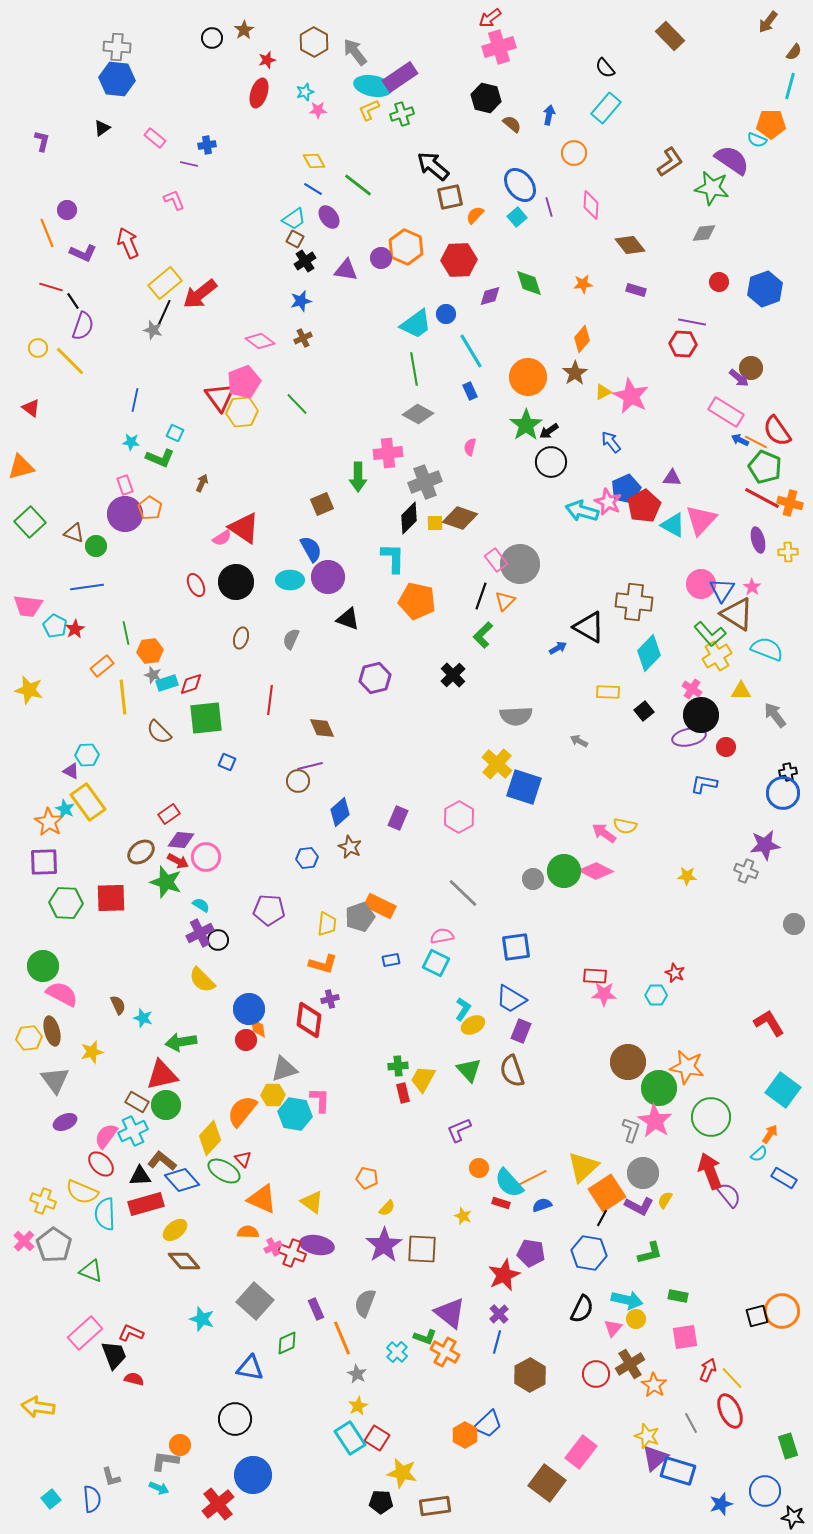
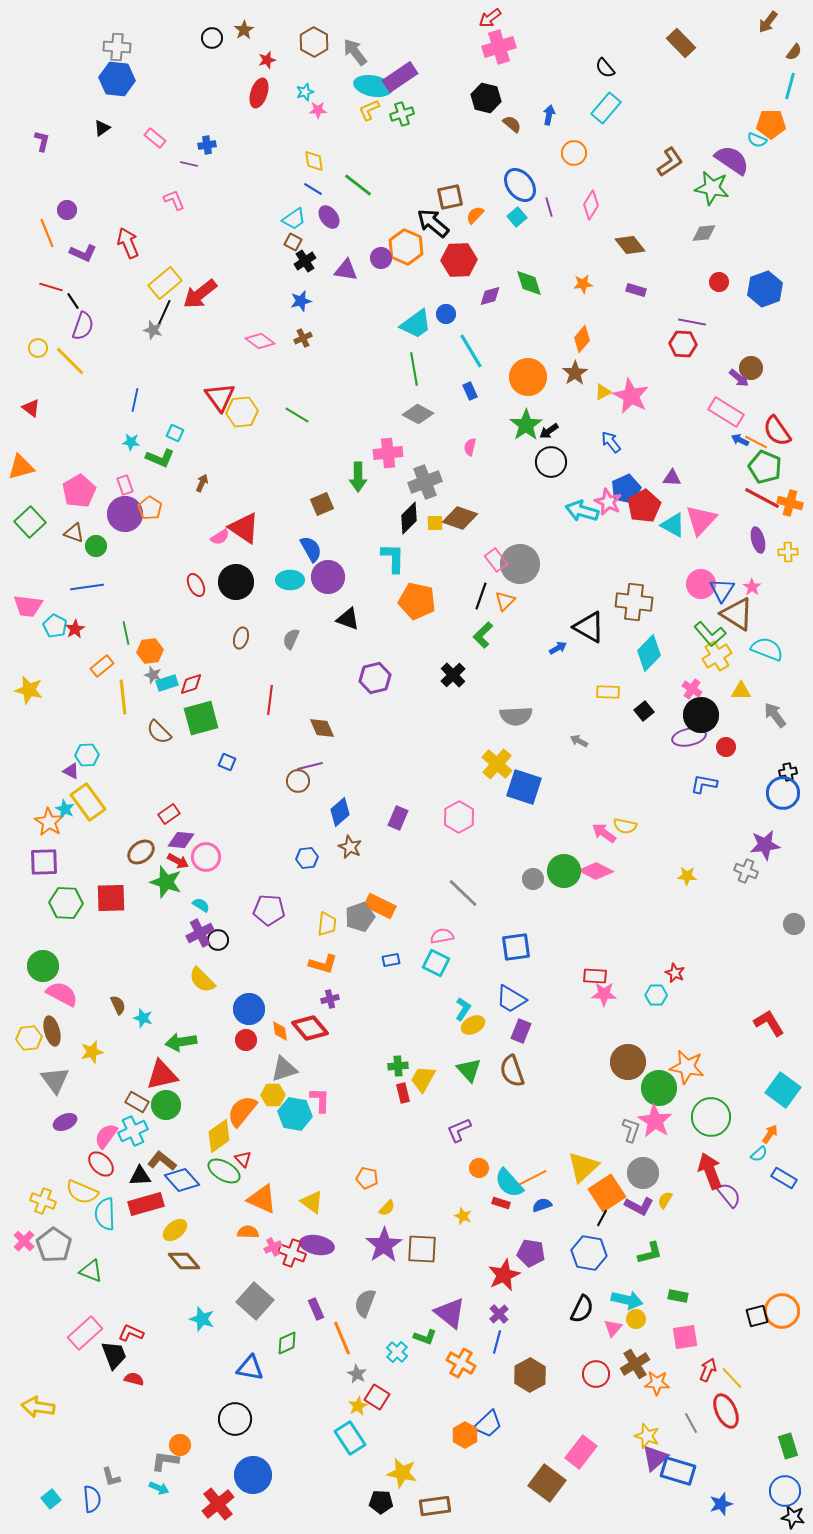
brown rectangle at (670, 36): moved 11 px right, 7 px down
yellow diamond at (314, 161): rotated 20 degrees clockwise
black arrow at (433, 166): moved 57 px down
pink diamond at (591, 205): rotated 28 degrees clockwise
brown square at (295, 239): moved 2 px left, 3 px down
pink pentagon at (244, 382): moved 165 px left, 109 px down; rotated 8 degrees counterclockwise
green line at (297, 404): moved 11 px down; rotated 15 degrees counterclockwise
pink semicircle at (222, 538): moved 2 px left, 1 px up
green square at (206, 718): moved 5 px left; rotated 9 degrees counterclockwise
red diamond at (309, 1020): moved 1 px right, 8 px down; rotated 48 degrees counterclockwise
orange diamond at (258, 1028): moved 22 px right, 3 px down
yellow diamond at (210, 1138): moved 9 px right, 2 px up; rotated 12 degrees clockwise
orange cross at (445, 1352): moved 16 px right, 11 px down
brown cross at (630, 1364): moved 5 px right
orange star at (654, 1385): moved 3 px right, 2 px up; rotated 30 degrees counterclockwise
red ellipse at (730, 1411): moved 4 px left
red square at (377, 1438): moved 41 px up
blue circle at (765, 1491): moved 20 px right
